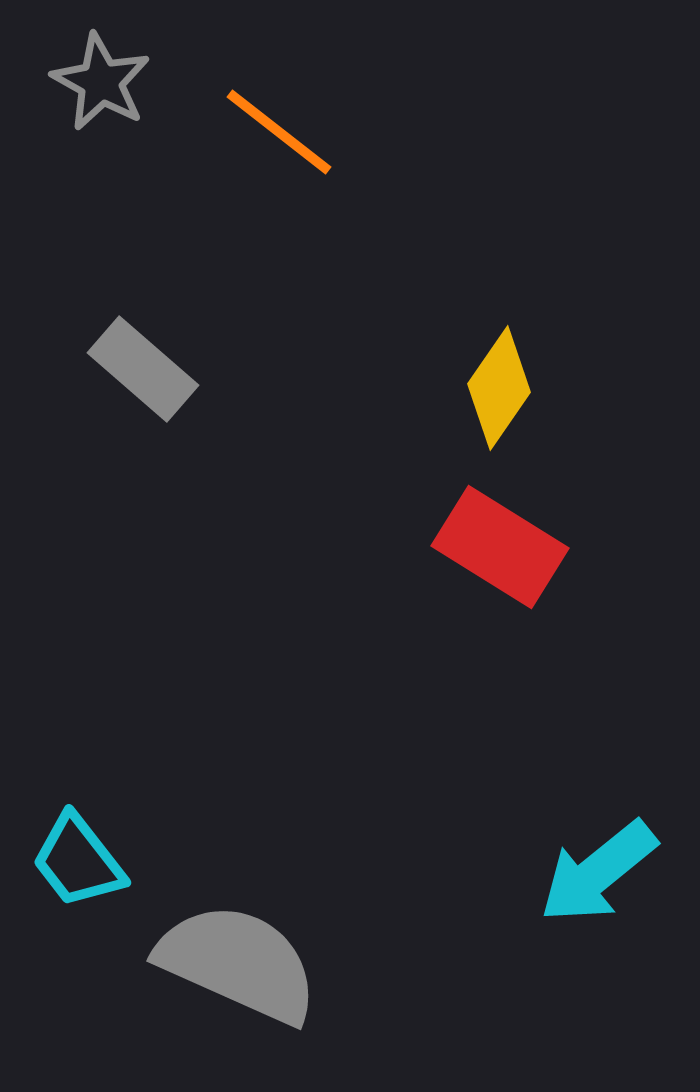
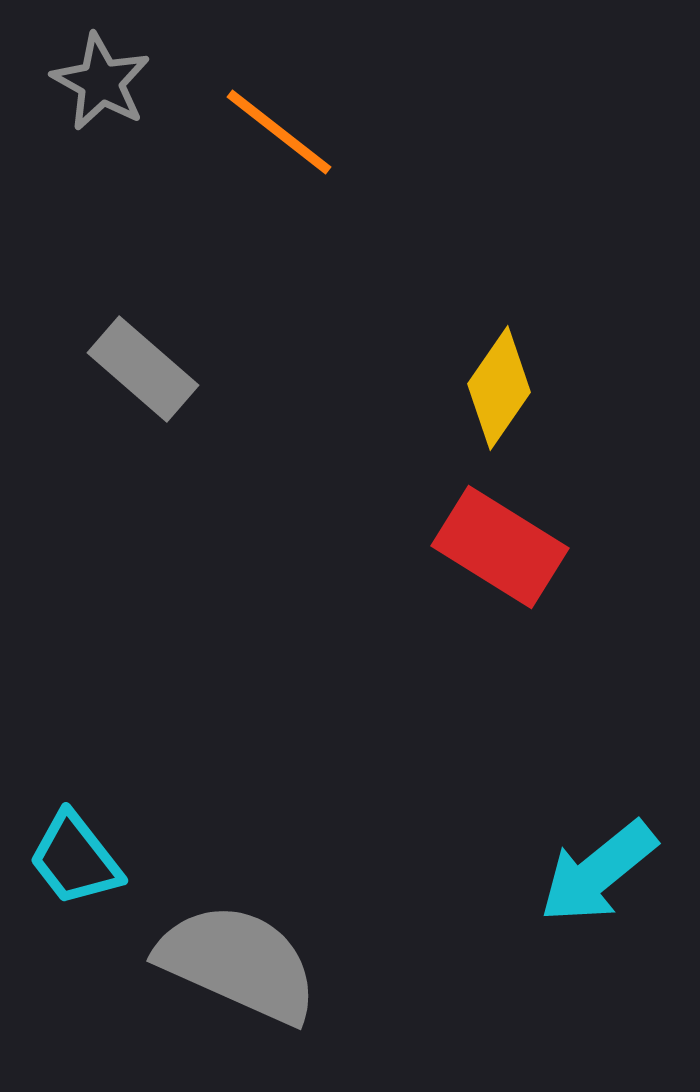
cyan trapezoid: moved 3 px left, 2 px up
